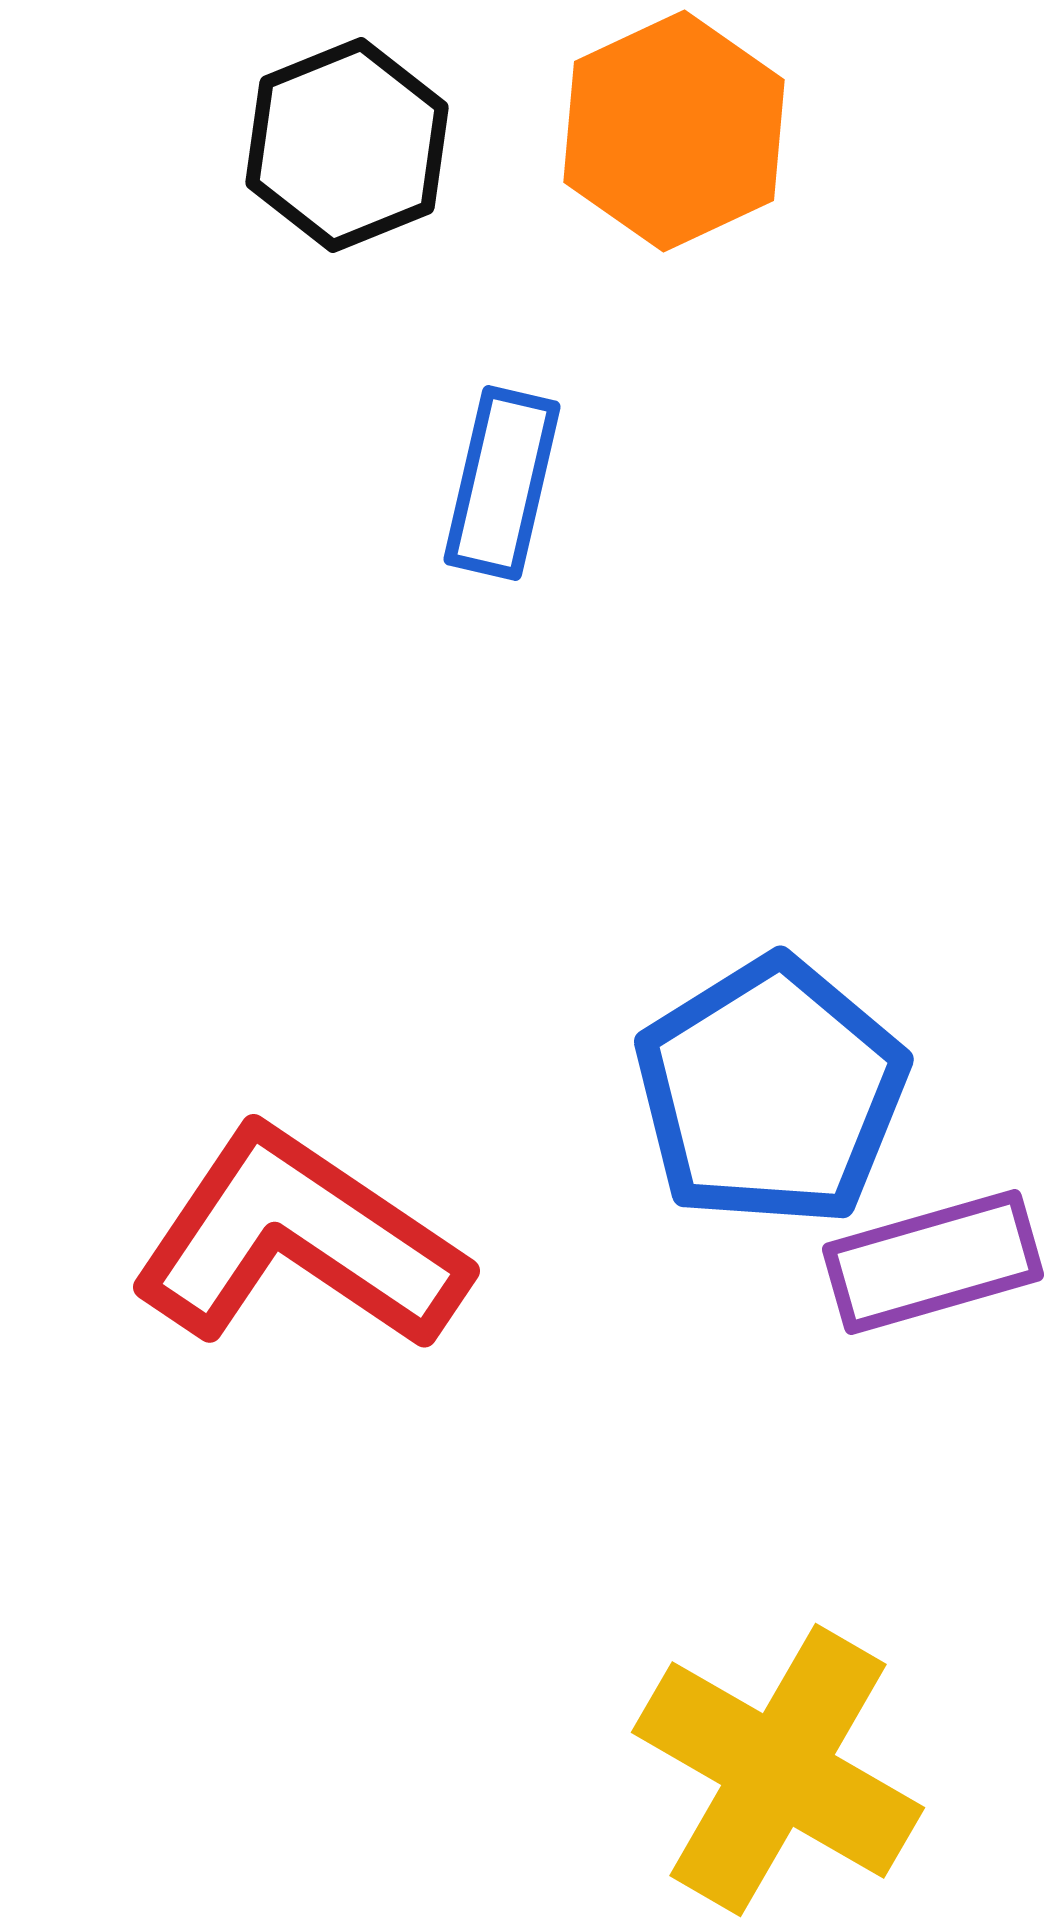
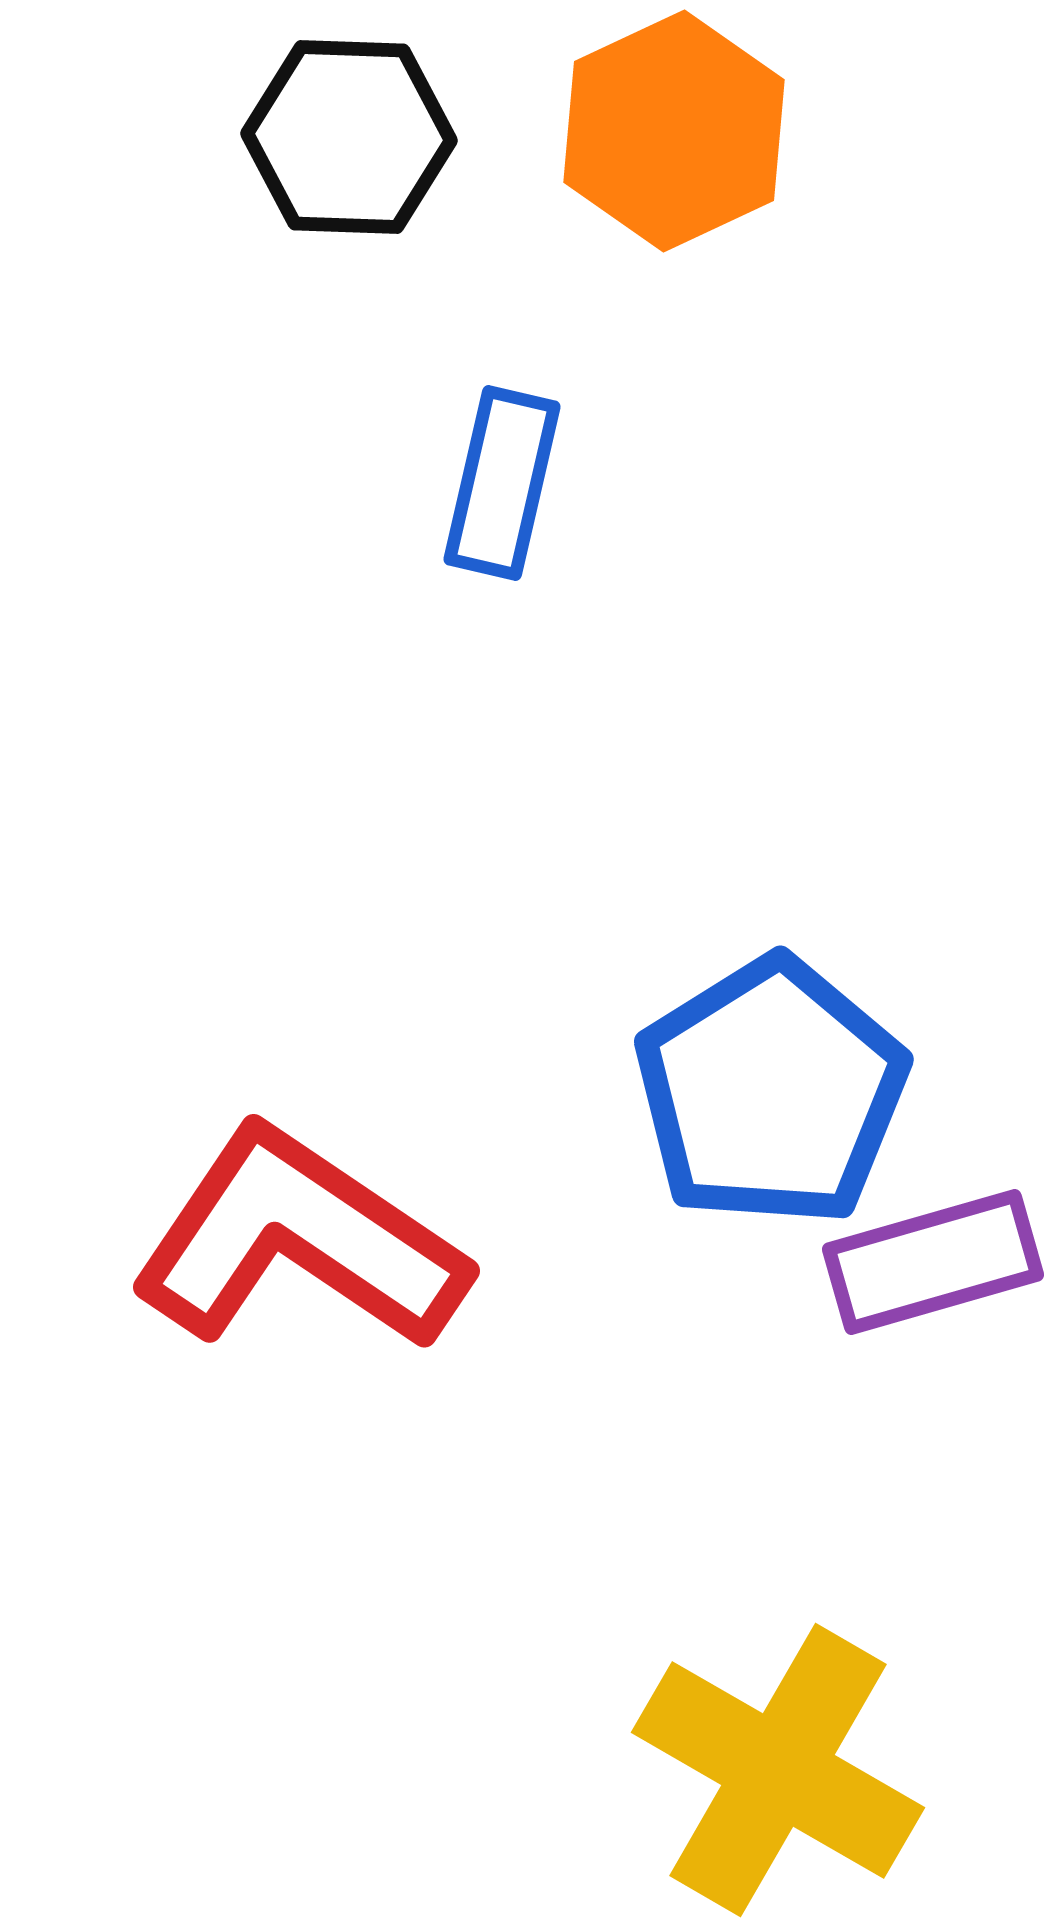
black hexagon: moved 2 px right, 8 px up; rotated 24 degrees clockwise
